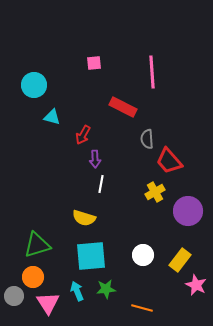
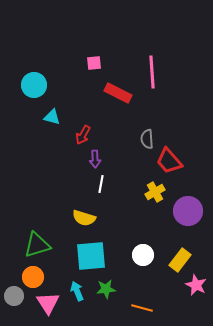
red rectangle: moved 5 px left, 14 px up
